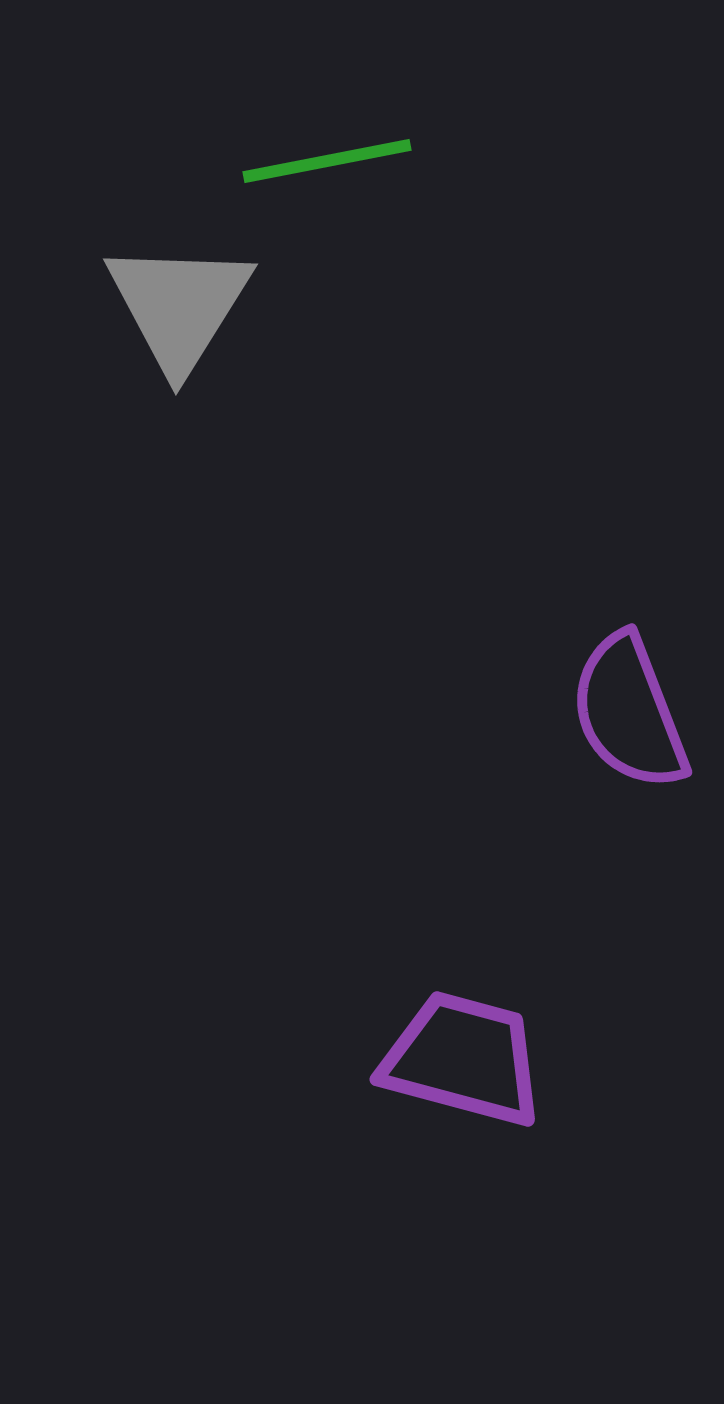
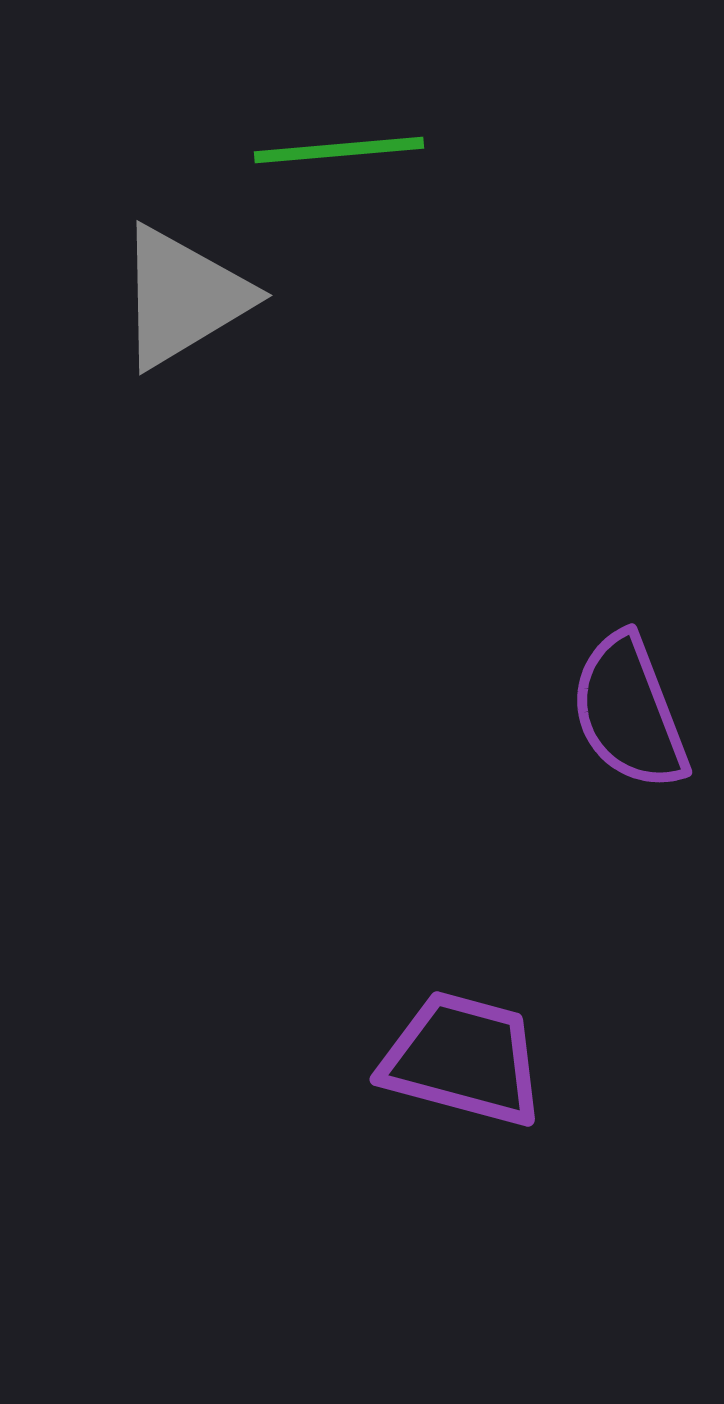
green line: moved 12 px right, 11 px up; rotated 6 degrees clockwise
gray triangle: moved 4 px right, 9 px up; rotated 27 degrees clockwise
